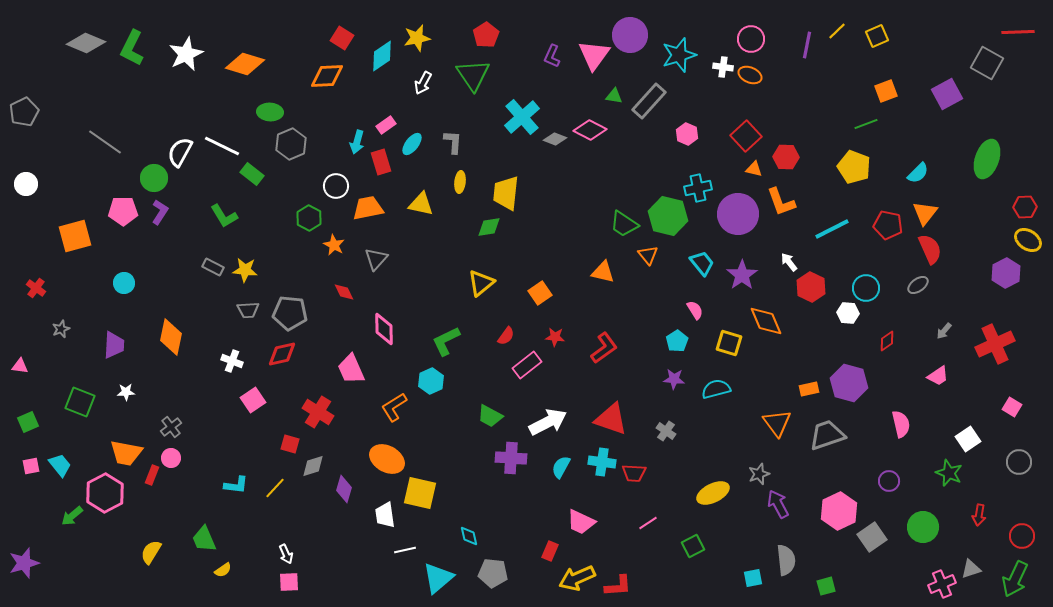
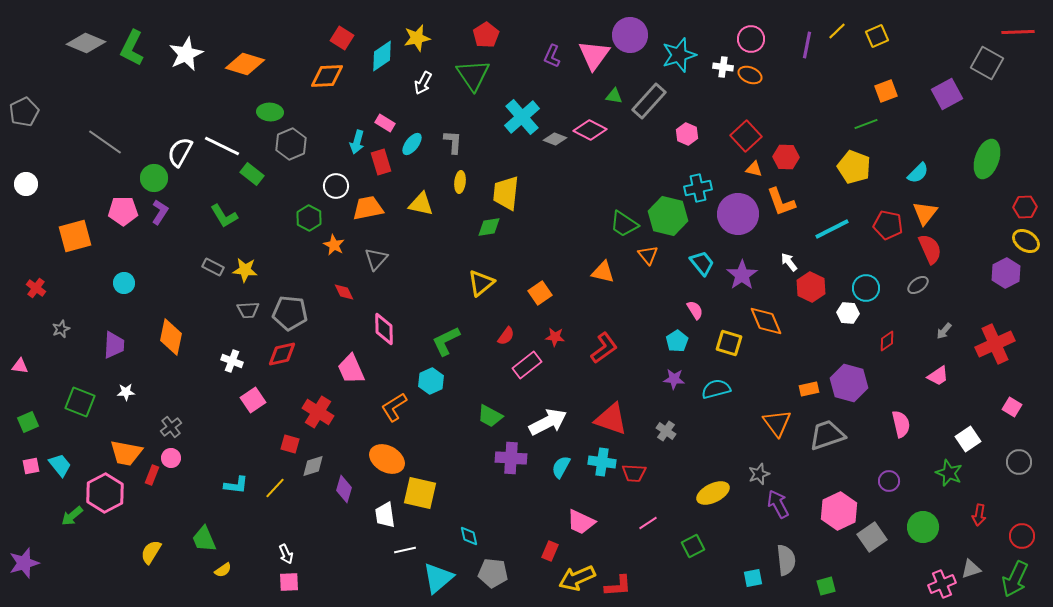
pink rectangle at (386, 125): moved 1 px left, 2 px up; rotated 66 degrees clockwise
yellow ellipse at (1028, 240): moved 2 px left, 1 px down
